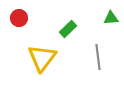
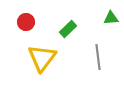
red circle: moved 7 px right, 4 px down
